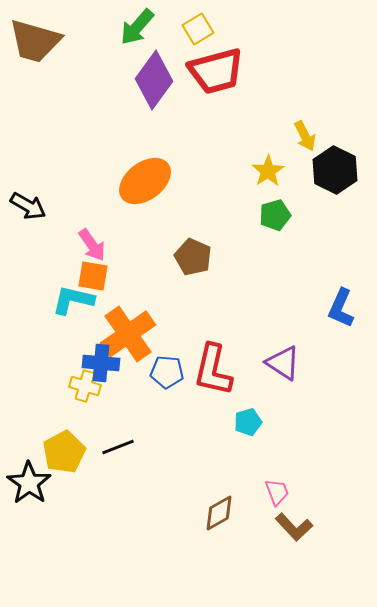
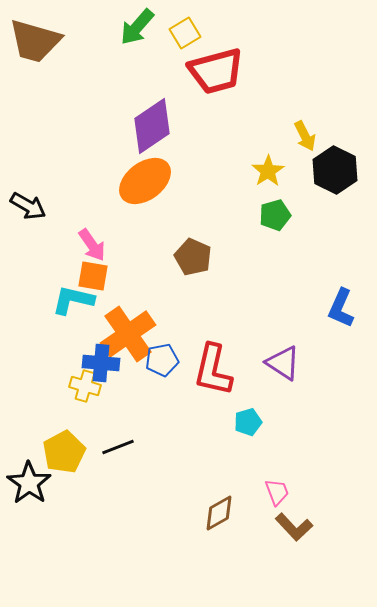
yellow square: moved 13 px left, 4 px down
purple diamond: moved 2 px left, 46 px down; rotated 20 degrees clockwise
blue pentagon: moved 5 px left, 12 px up; rotated 16 degrees counterclockwise
